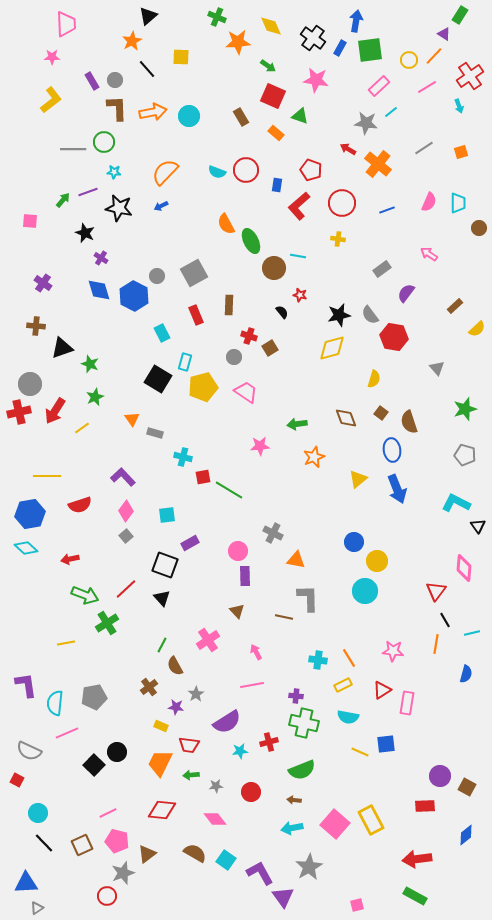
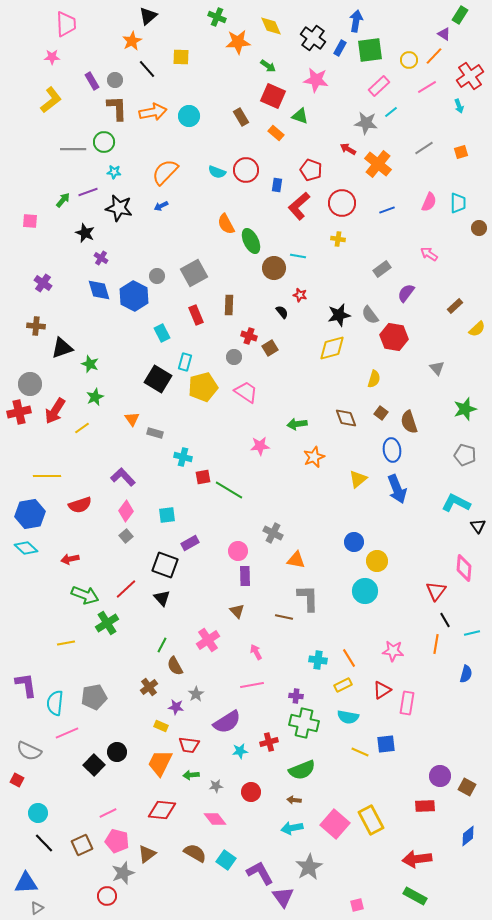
blue diamond at (466, 835): moved 2 px right, 1 px down
